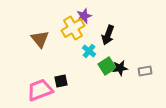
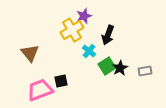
yellow cross: moved 1 px left, 2 px down
brown triangle: moved 10 px left, 14 px down
black star: rotated 21 degrees counterclockwise
